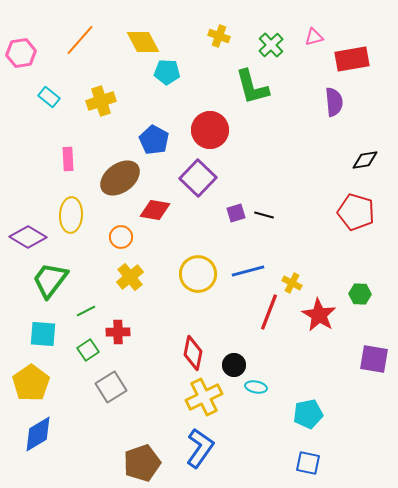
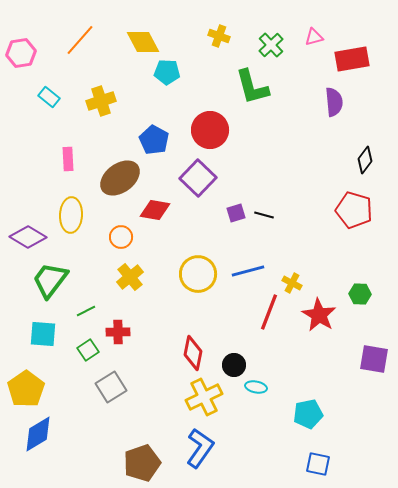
black diamond at (365, 160): rotated 44 degrees counterclockwise
red pentagon at (356, 212): moved 2 px left, 2 px up
yellow pentagon at (31, 383): moved 5 px left, 6 px down
blue square at (308, 463): moved 10 px right, 1 px down
